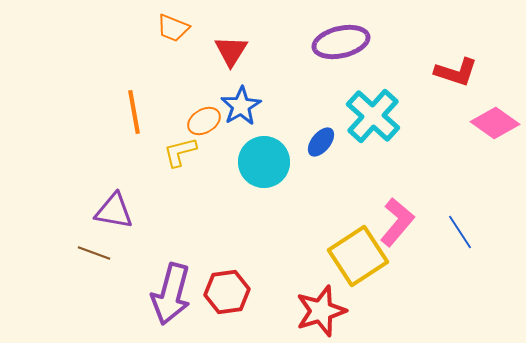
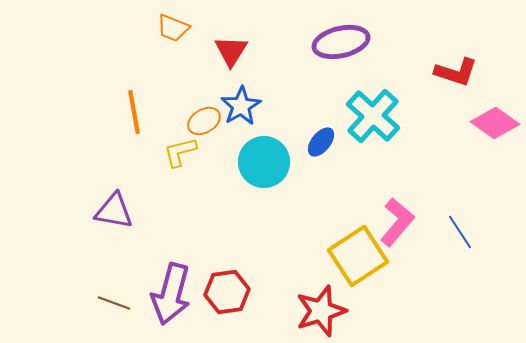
brown line: moved 20 px right, 50 px down
